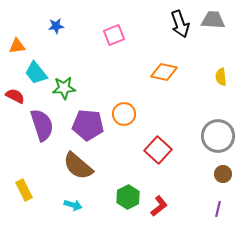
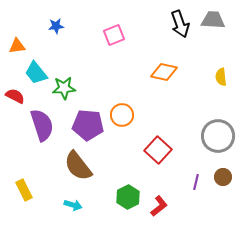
orange circle: moved 2 px left, 1 px down
brown semicircle: rotated 12 degrees clockwise
brown circle: moved 3 px down
purple line: moved 22 px left, 27 px up
